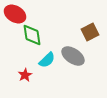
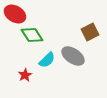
green diamond: rotated 25 degrees counterclockwise
